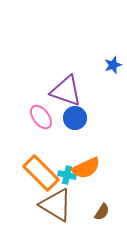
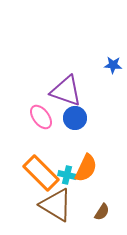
blue star: rotated 24 degrees clockwise
orange semicircle: rotated 40 degrees counterclockwise
